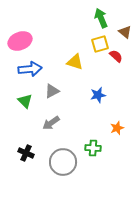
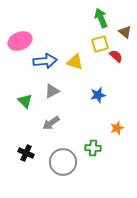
blue arrow: moved 15 px right, 8 px up
